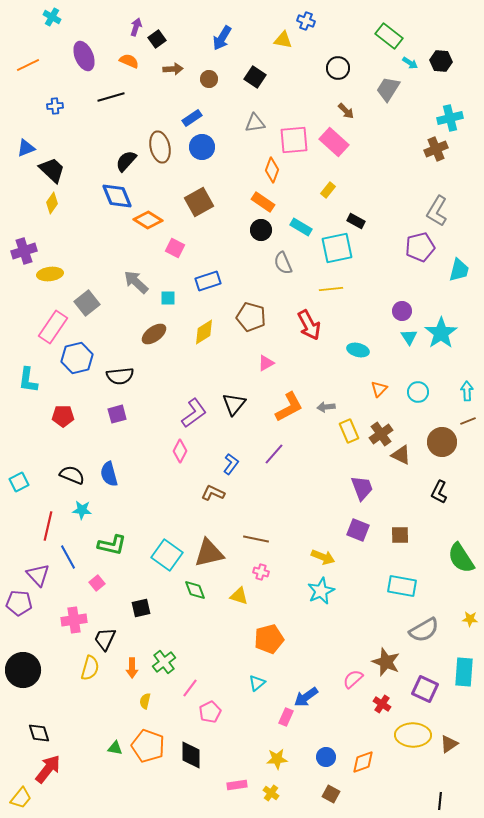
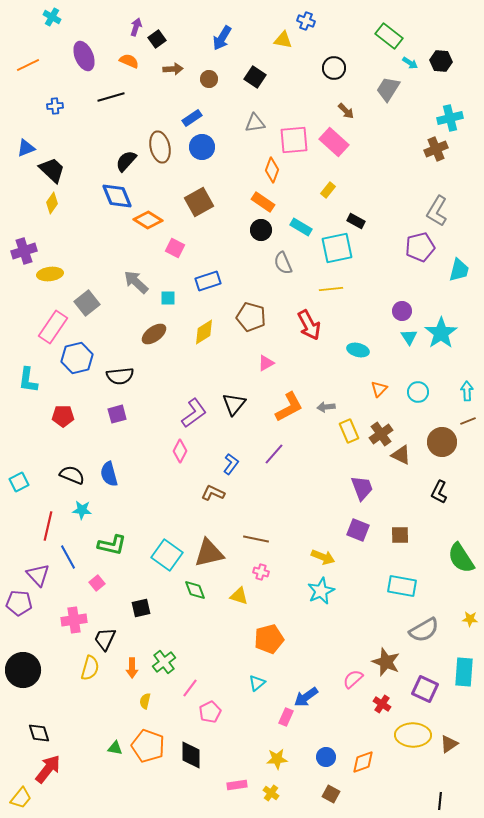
black circle at (338, 68): moved 4 px left
